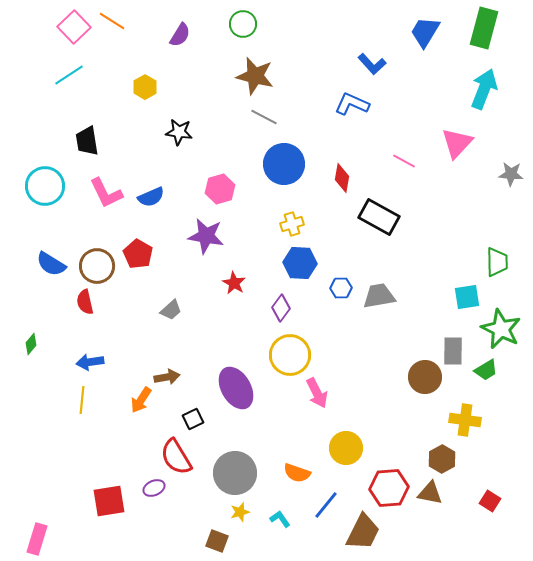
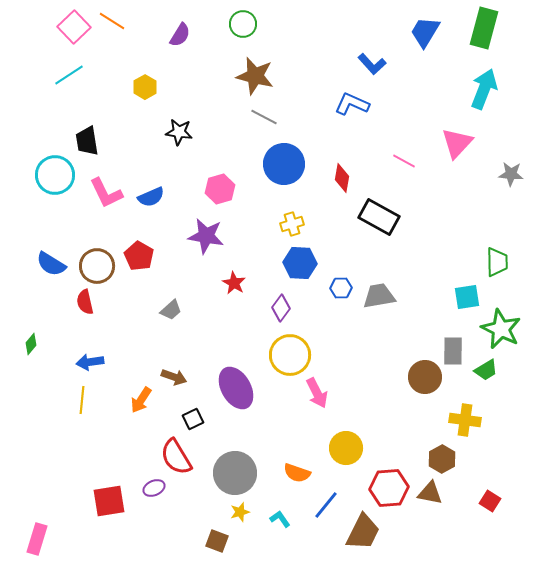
cyan circle at (45, 186): moved 10 px right, 11 px up
red pentagon at (138, 254): moved 1 px right, 2 px down
brown arrow at (167, 377): moved 7 px right; rotated 30 degrees clockwise
